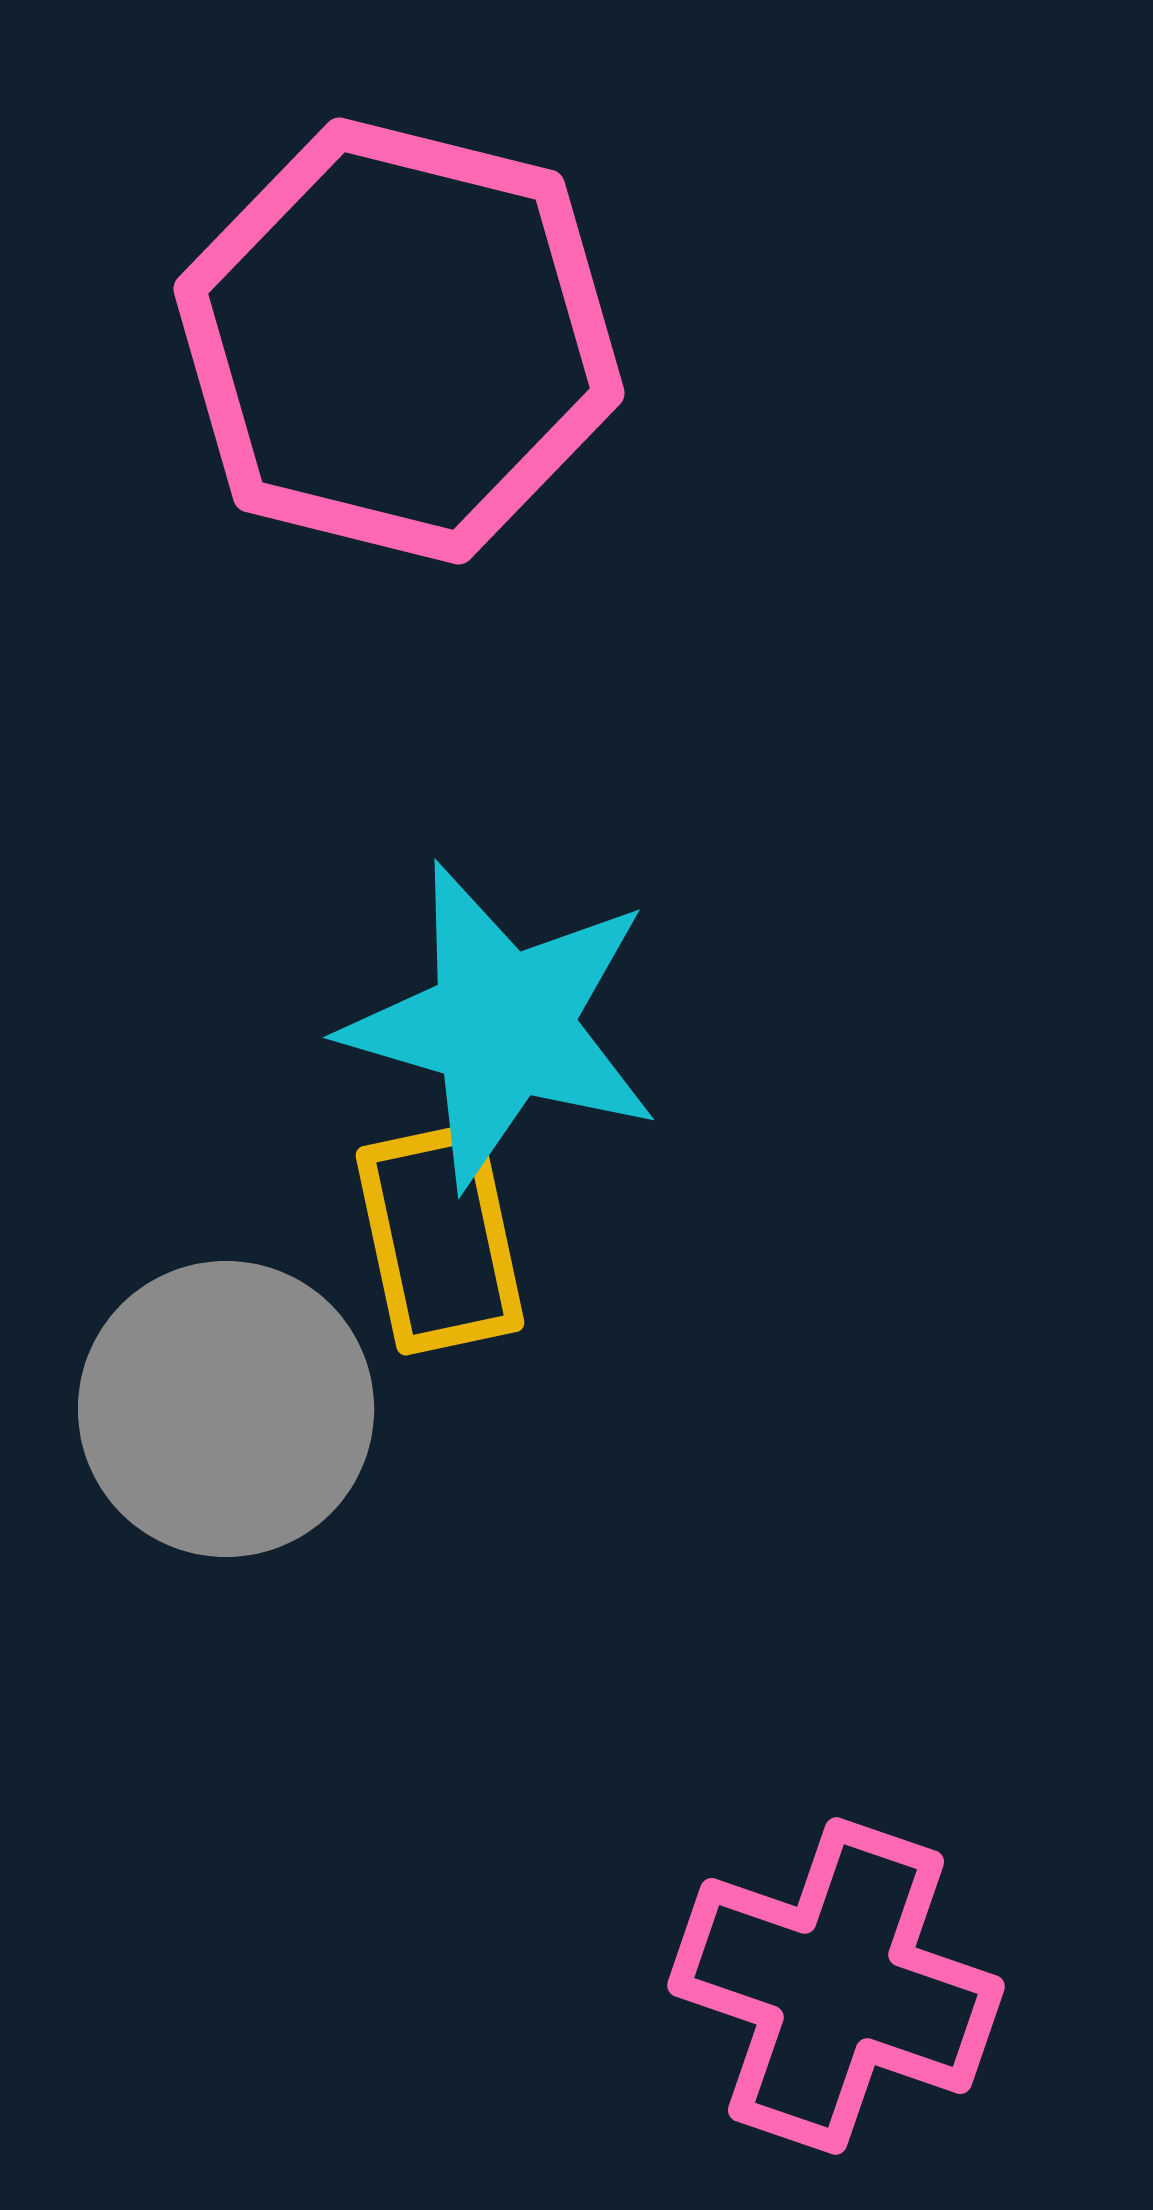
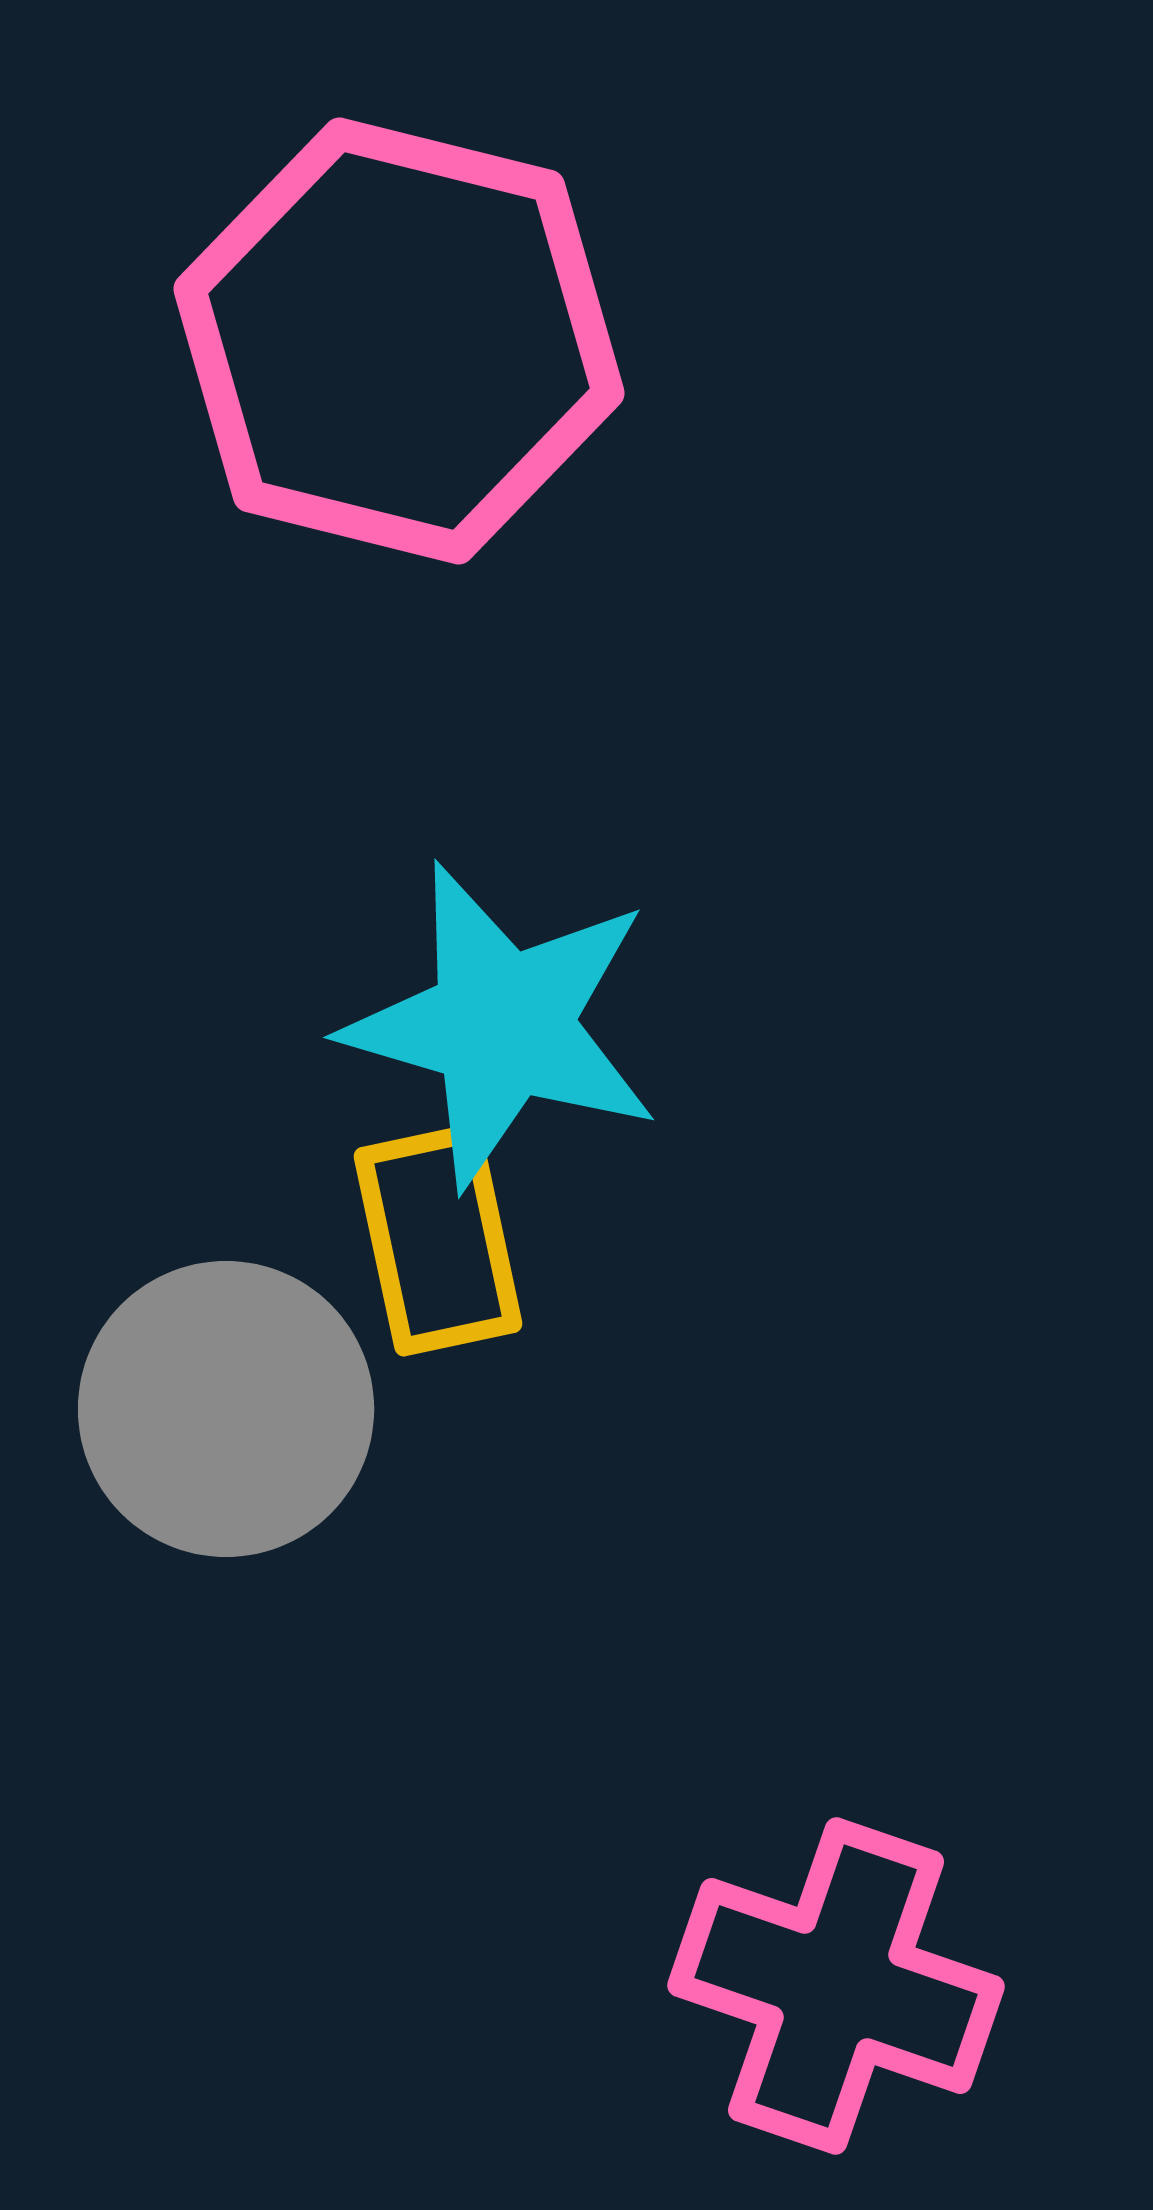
yellow rectangle: moved 2 px left, 1 px down
